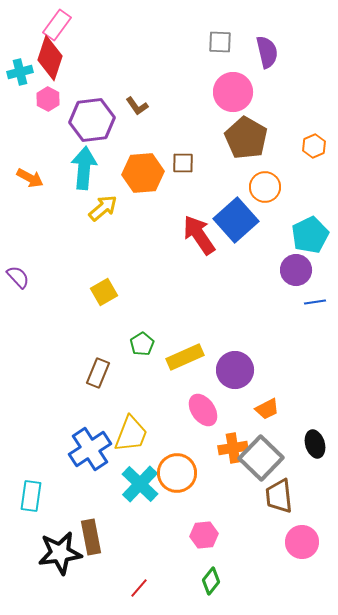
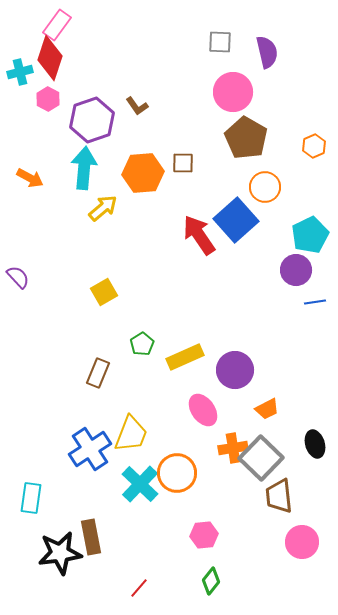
purple hexagon at (92, 120): rotated 12 degrees counterclockwise
cyan rectangle at (31, 496): moved 2 px down
